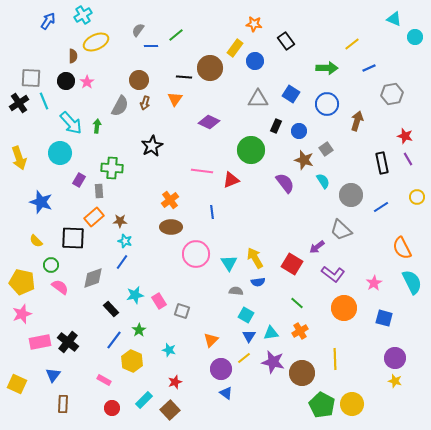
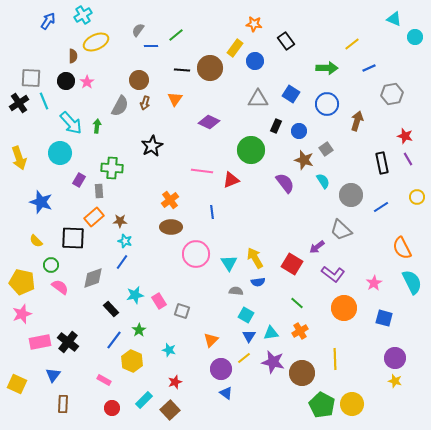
black line at (184, 77): moved 2 px left, 7 px up
